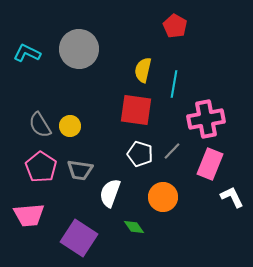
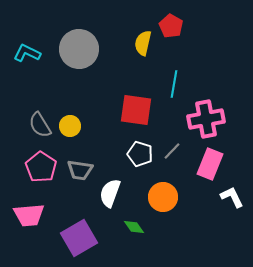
red pentagon: moved 4 px left
yellow semicircle: moved 27 px up
purple square: rotated 27 degrees clockwise
